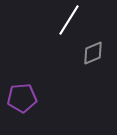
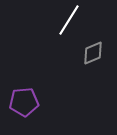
purple pentagon: moved 2 px right, 4 px down
